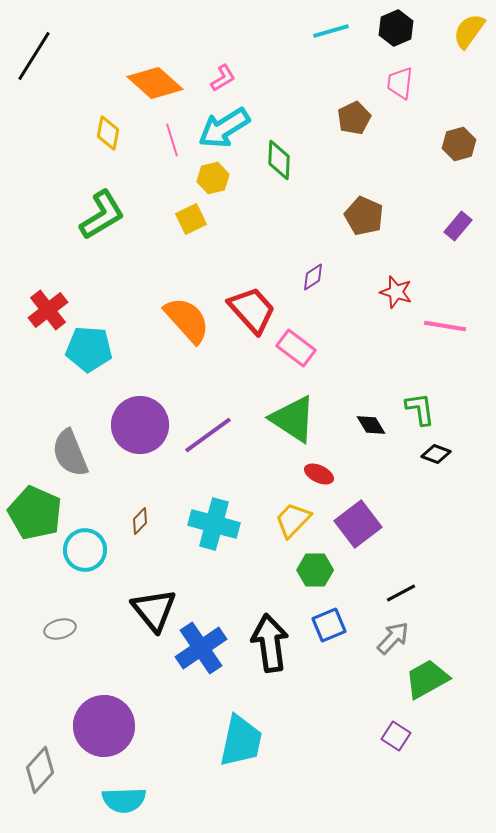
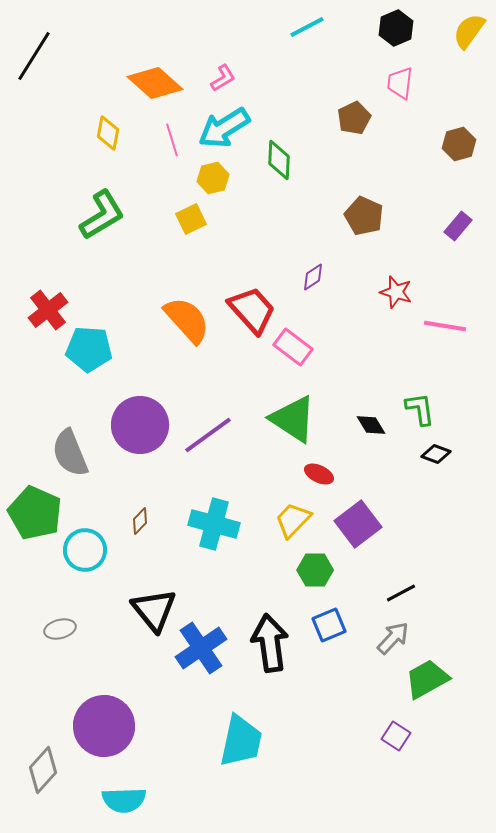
cyan line at (331, 31): moved 24 px left, 4 px up; rotated 12 degrees counterclockwise
pink rectangle at (296, 348): moved 3 px left, 1 px up
gray diamond at (40, 770): moved 3 px right
